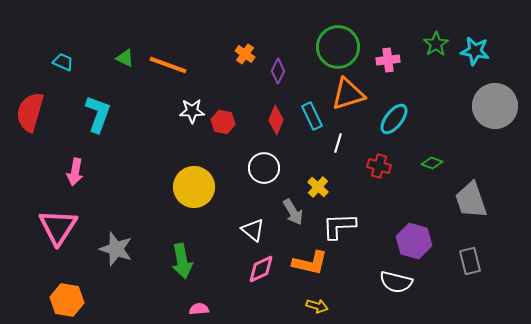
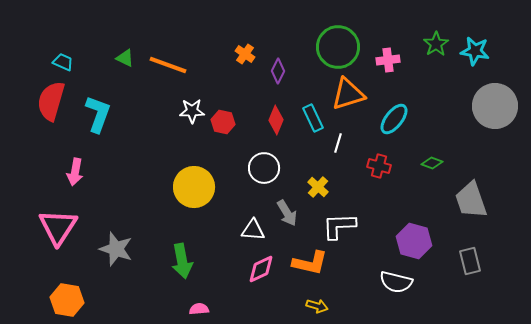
red semicircle: moved 21 px right, 11 px up
cyan rectangle: moved 1 px right, 2 px down
gray arrow: moved 6 px left, 1 px down
white triangle: rotated 35 degrees counterclockwise
